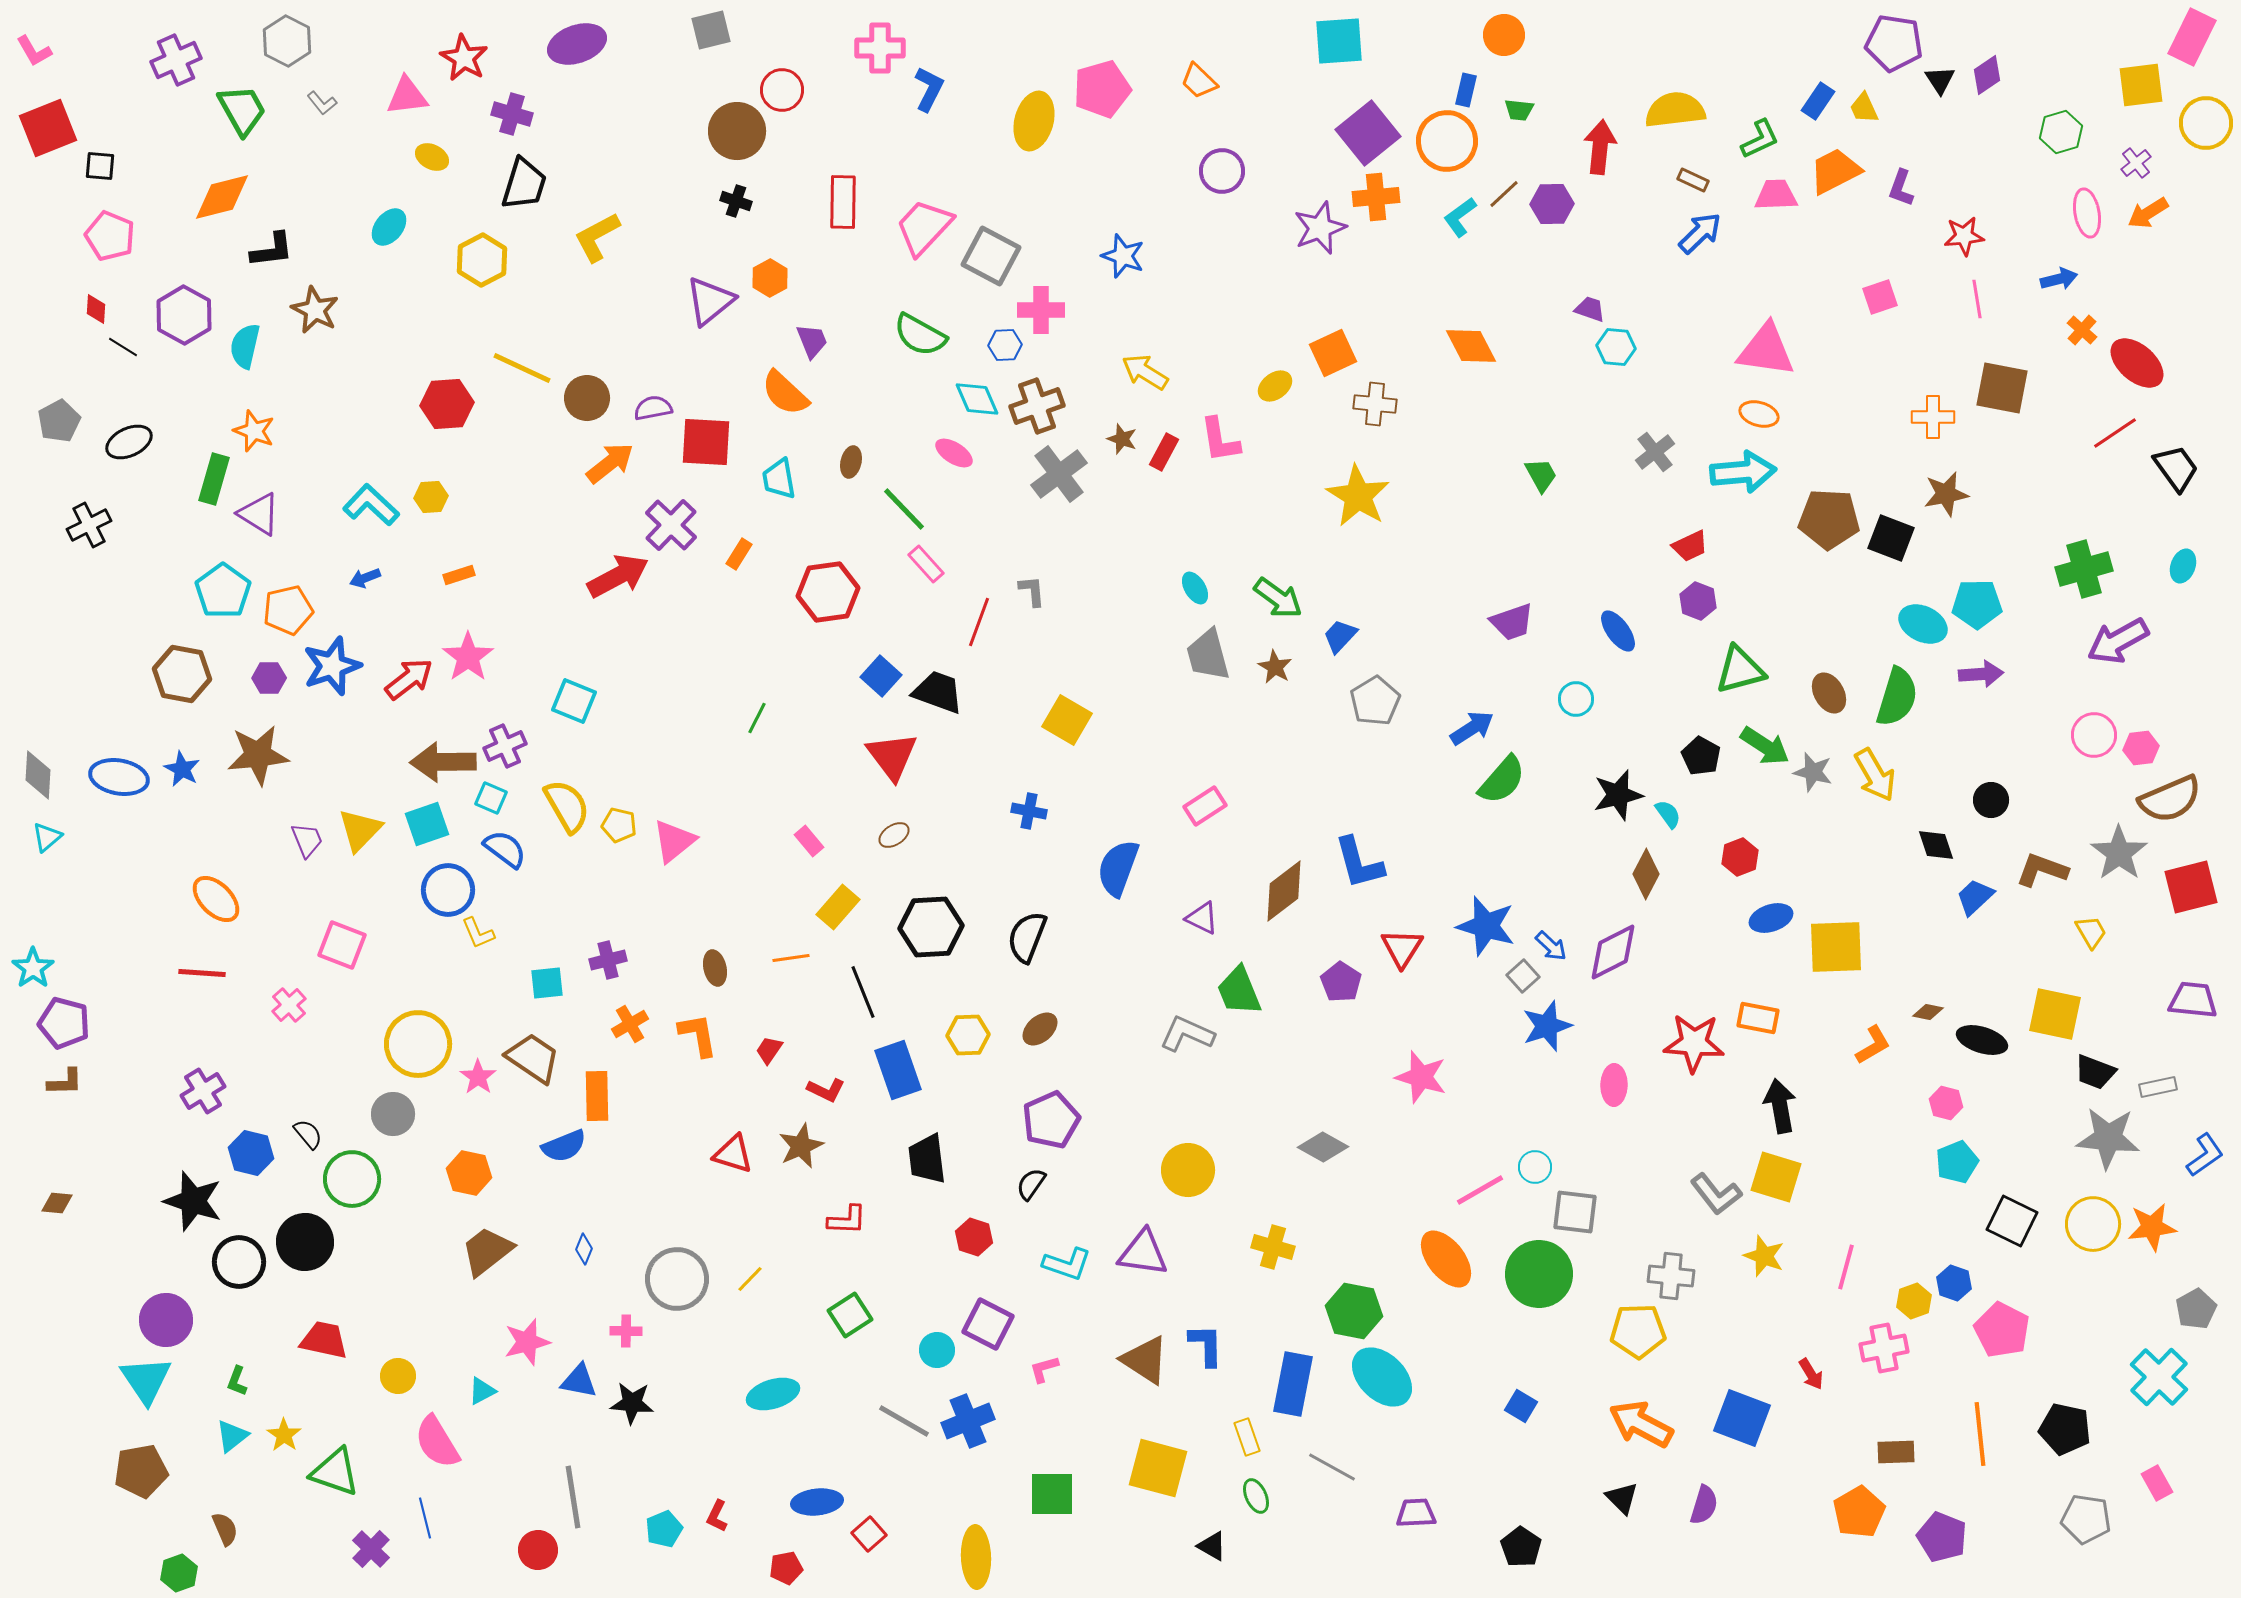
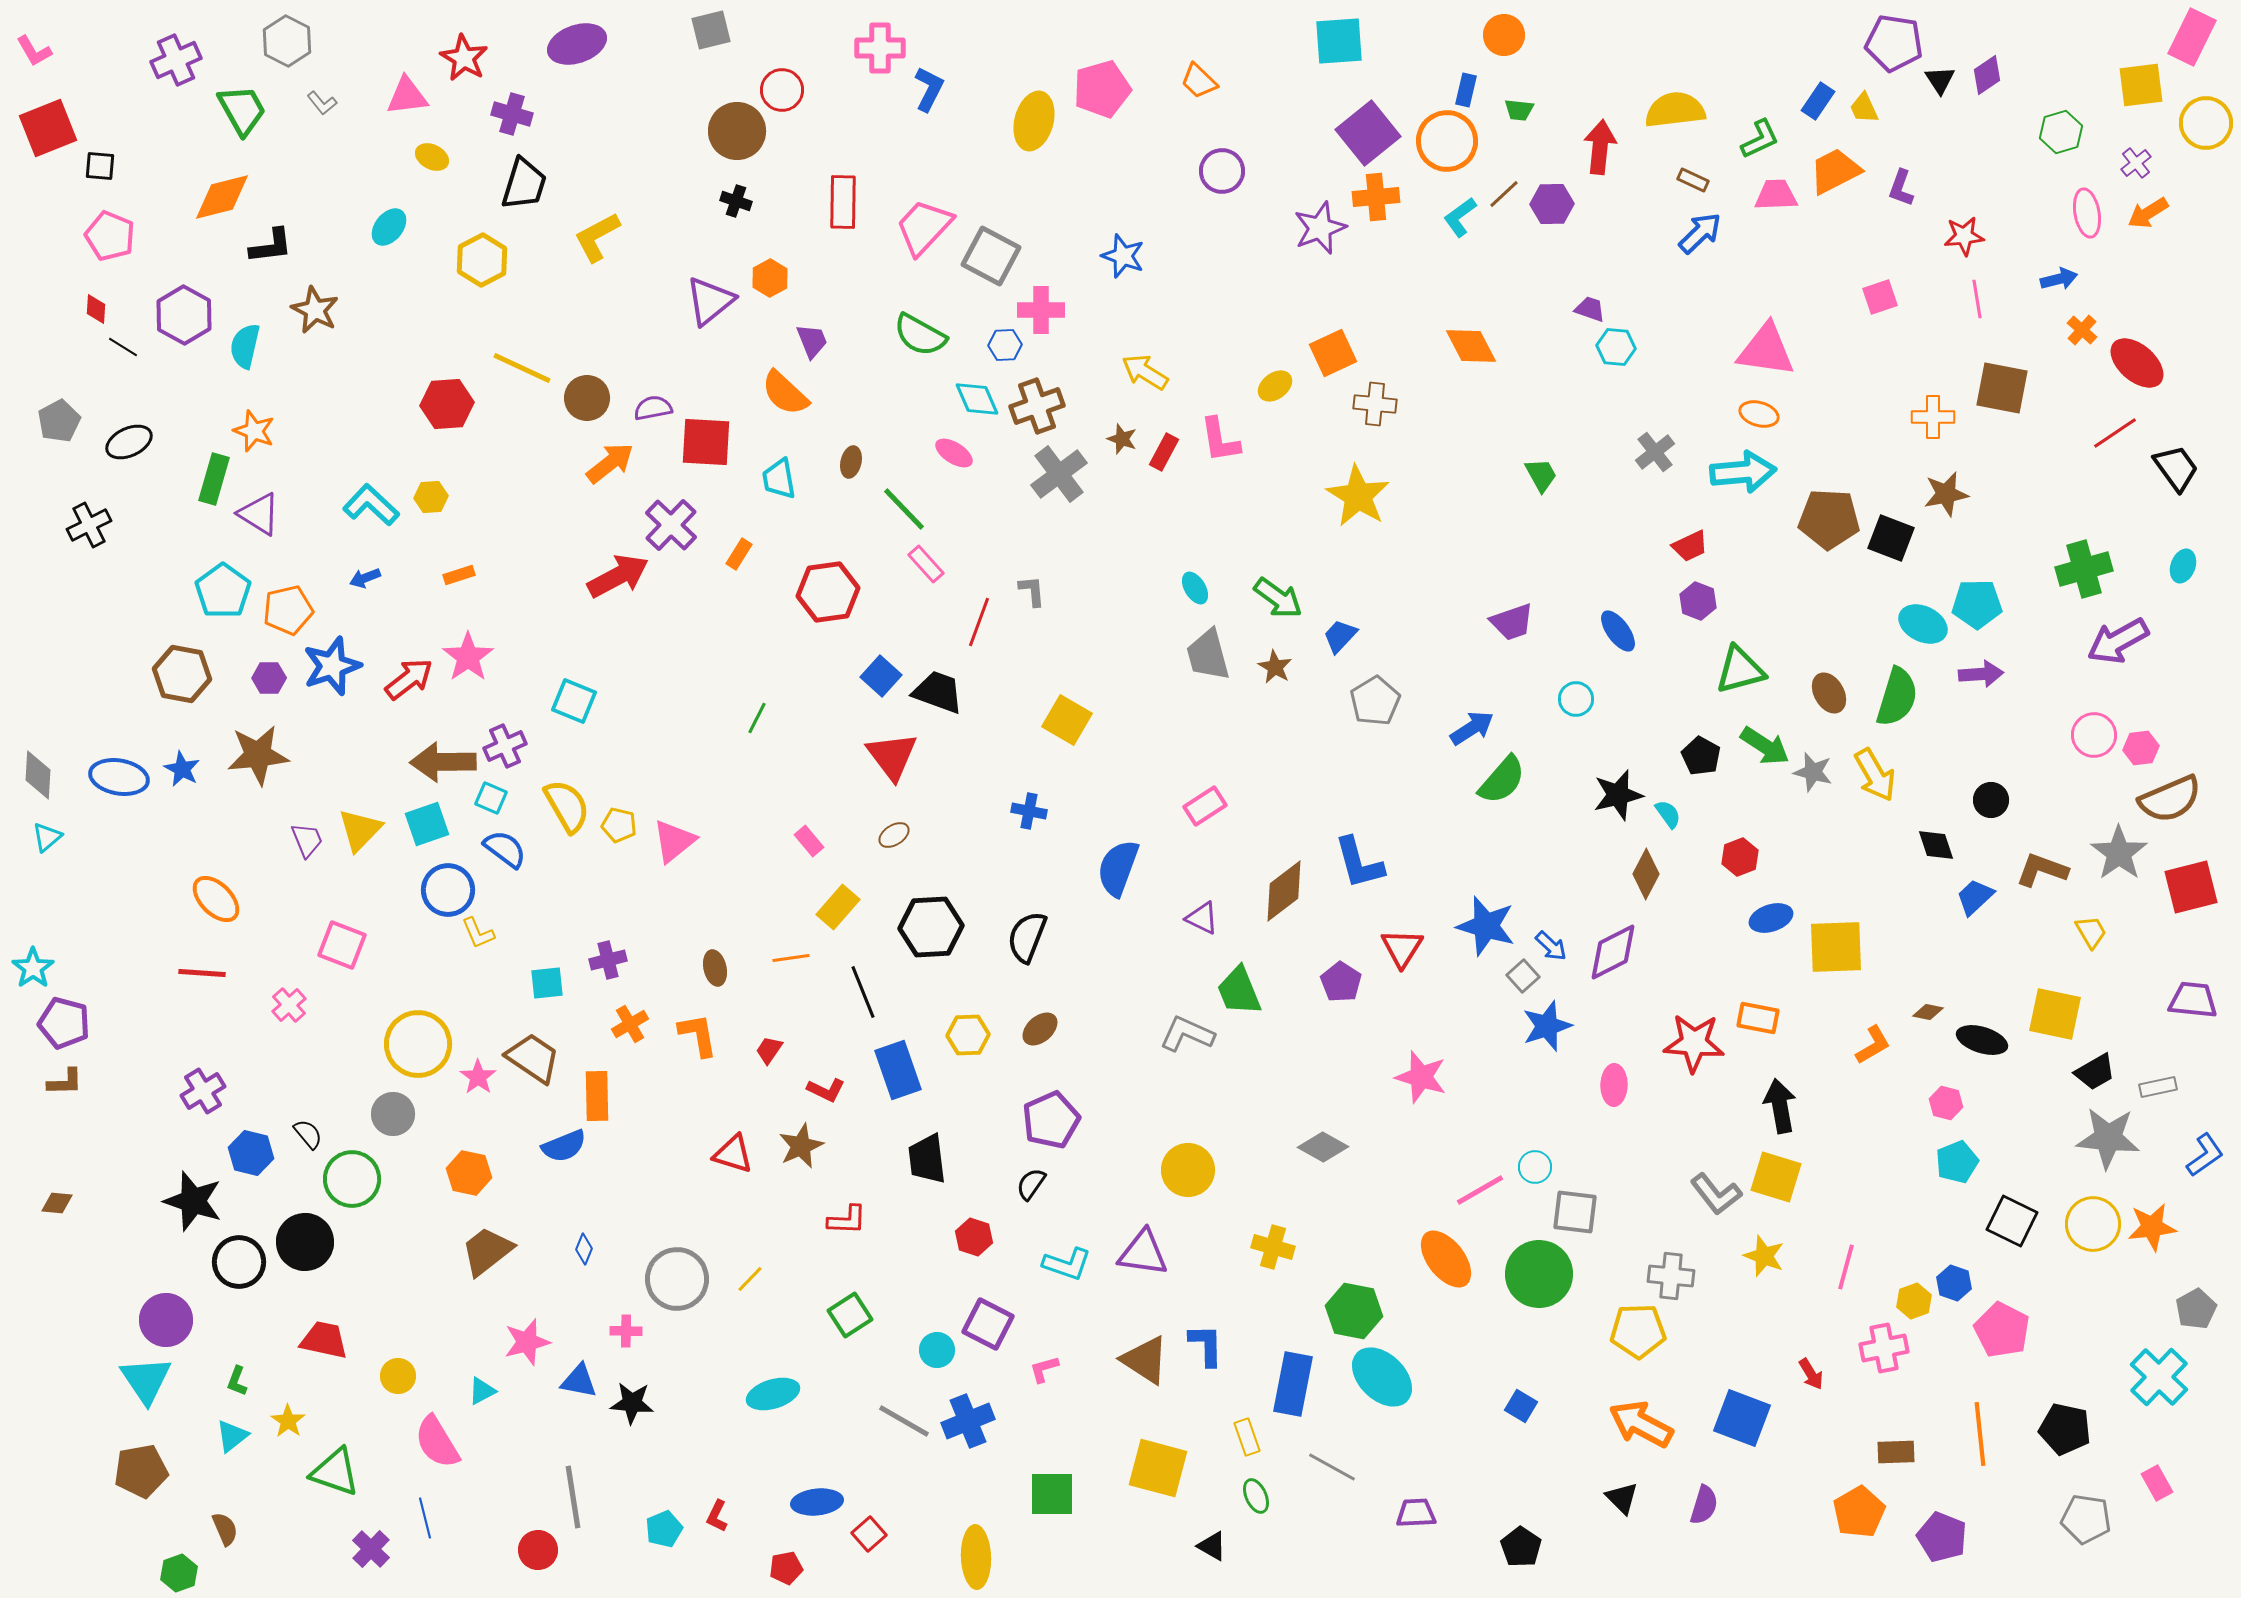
black L-shape at (272, 250): moved 1 px left, 4 px up
black trapezoid at (2095, 1072): rotated 51 degrees counterclockwise
yellow star at (284, 1435): moved 4 px right, 14 px up
